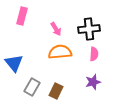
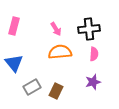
pink rectangle: moved 8 px left, 10 px down
gray rectangle: rotated 30 degrees clockwise
